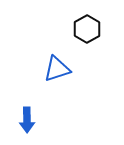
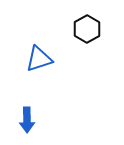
blue triangle: moved 18 px left, 10 px up
